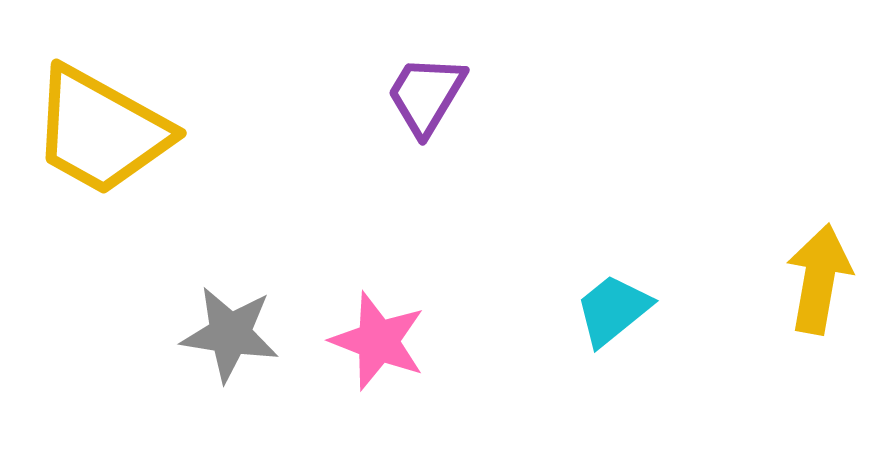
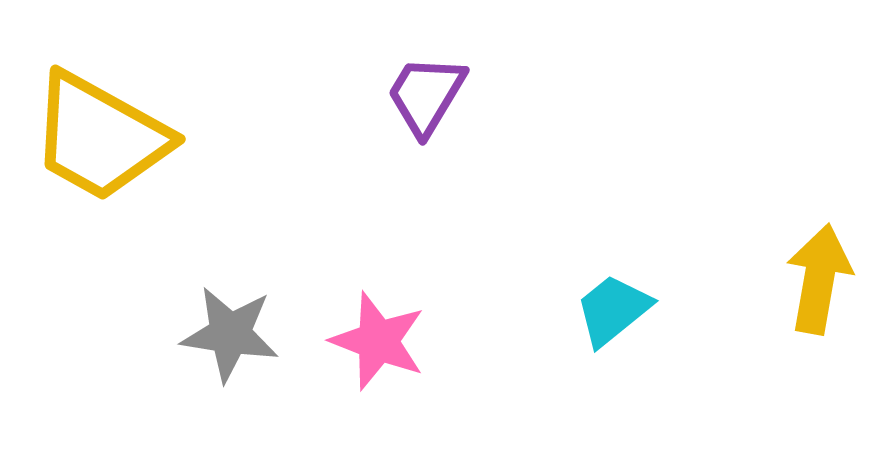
yellow trapezoid: moved 1 px left, 6 px down
